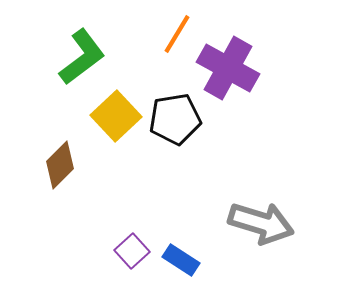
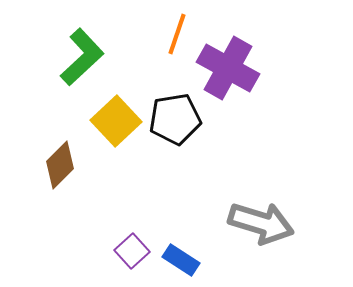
orange line: rotated 12 degrees counterclockwise
green L-shape: rotated 6 degrees counterclockwise
yellow square: moved 5 px down
